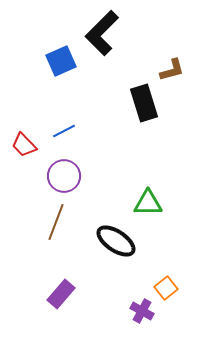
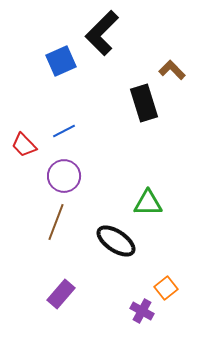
brown L-shape: rotated 120 degrees counterclockwise
